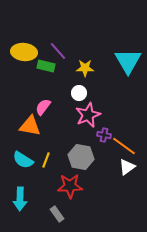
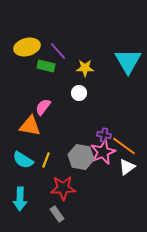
yellow ellipse: moved 3 px right, 5 px up; rotated 20 degrees counterclockwise
pink star: moved 15 px right, 37 px down
red star: moved 7 px left, 2 px down
